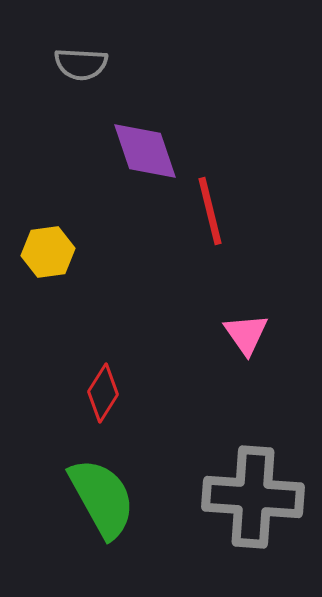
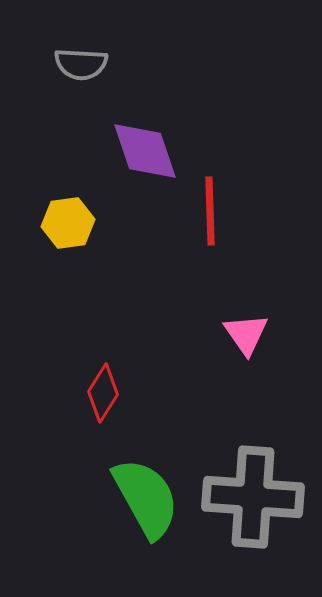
red line: rotated 12 degrees clockwise
yellow hexagon: moved 20 px right, 29 px up
green semicircle: moved 44 px right
